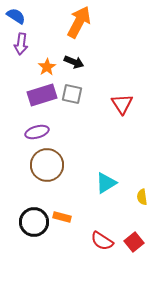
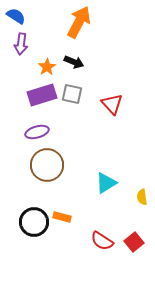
red triangle: moved 10 px left; rotated 10 degrees counterclockwise
